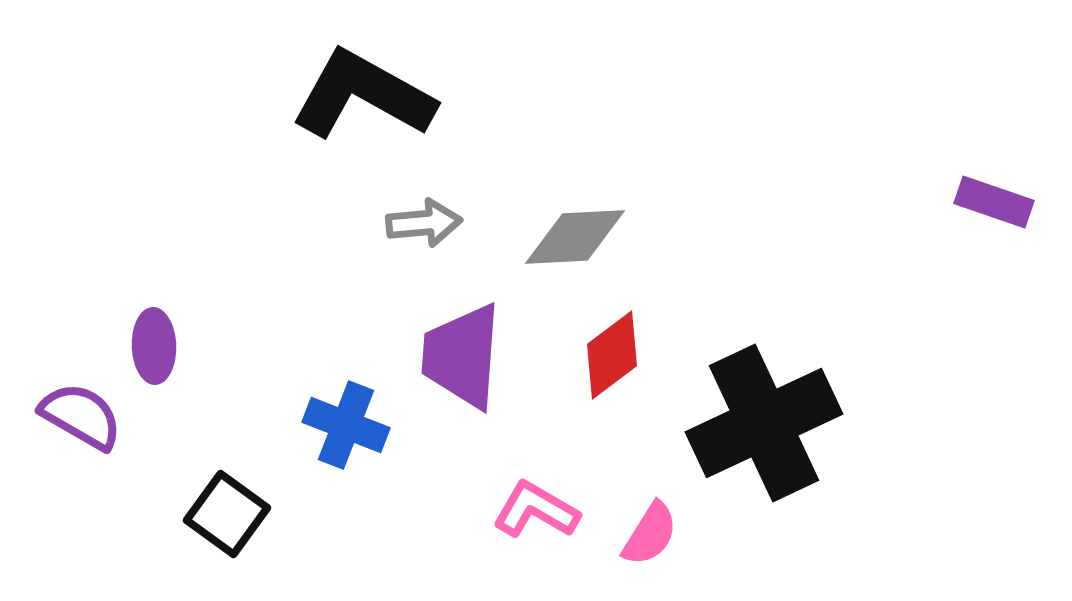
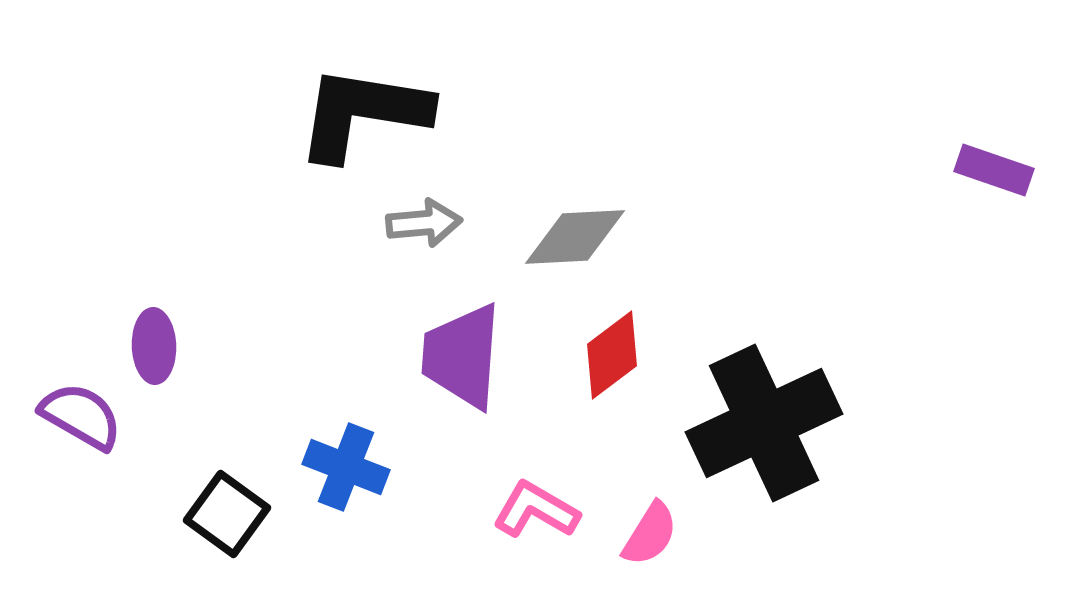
black L-shape: moved 18 px down; rotated 20 degrees counterclockwise
purple rectangle: moved 32 px up
blue cross: moved 42 px down
